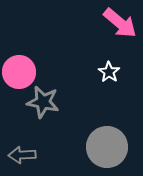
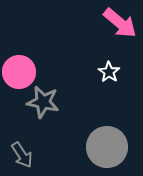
gray arrow: rotated 120 degrees counterclockwise
